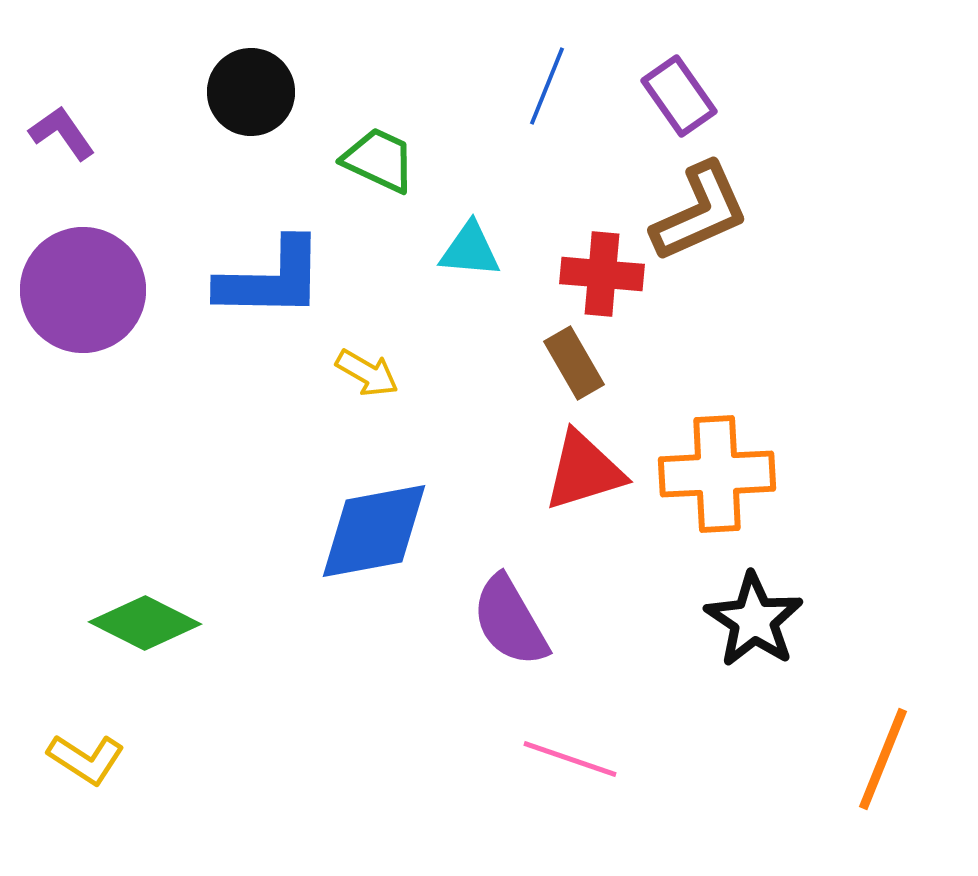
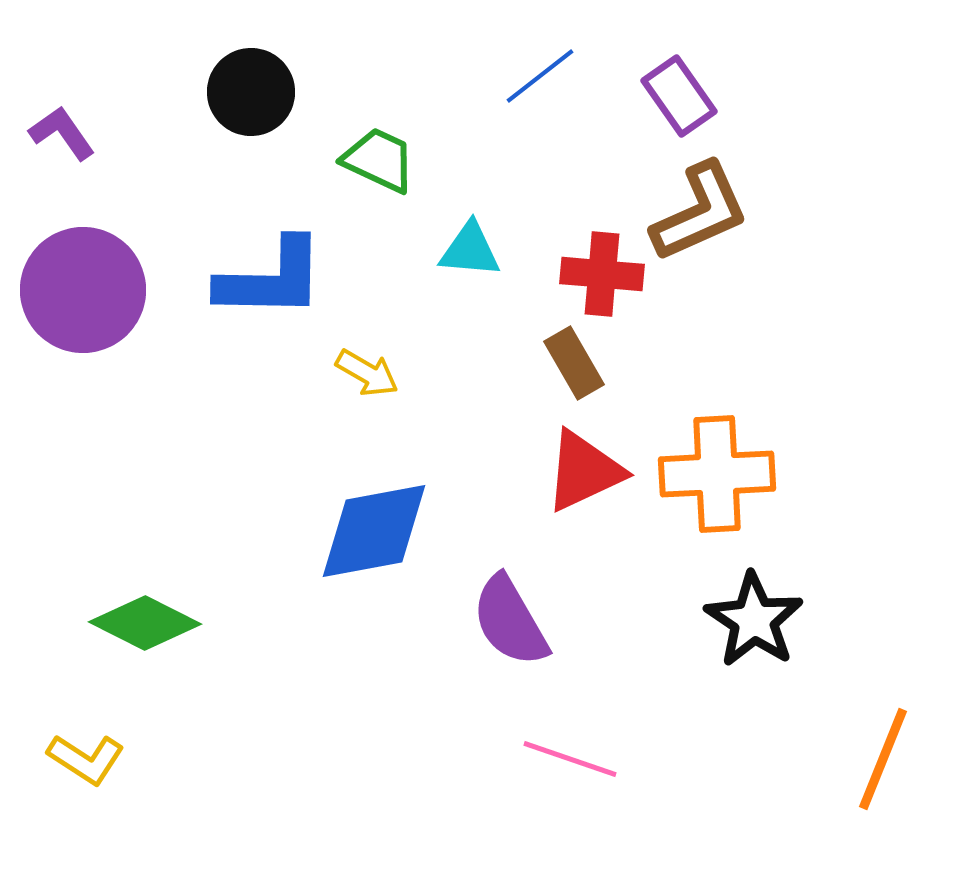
blue line: moved 7 px left, 10 px up; rotated 30 degrees clockwise
red triangle: rotated 8 degrees counterclockwise
